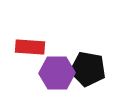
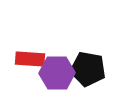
red rectangle: moved 12 px down
